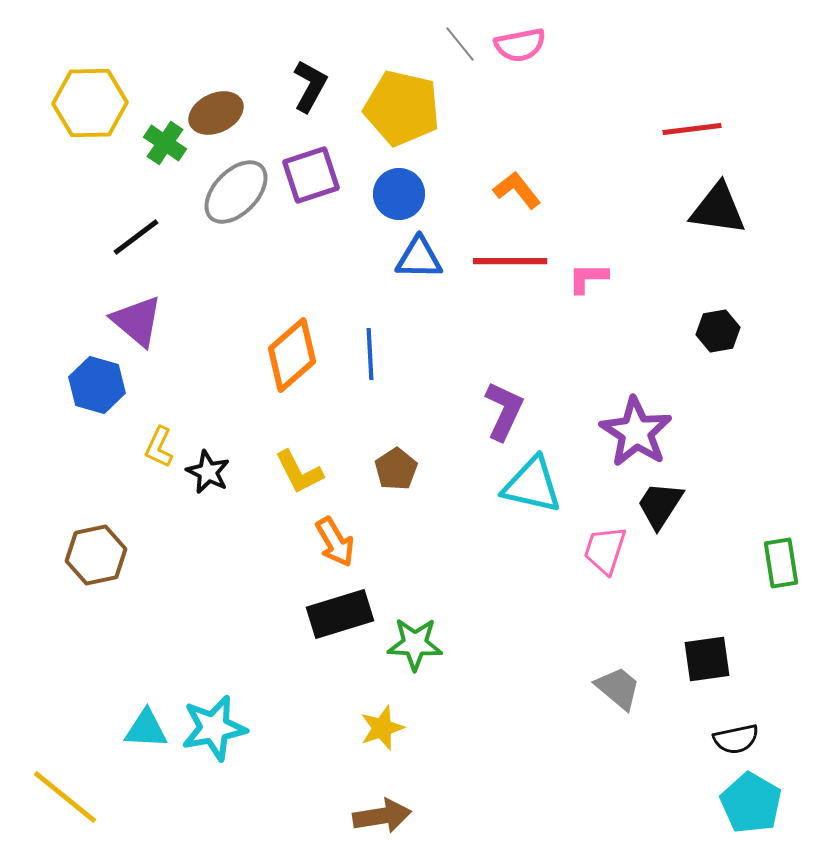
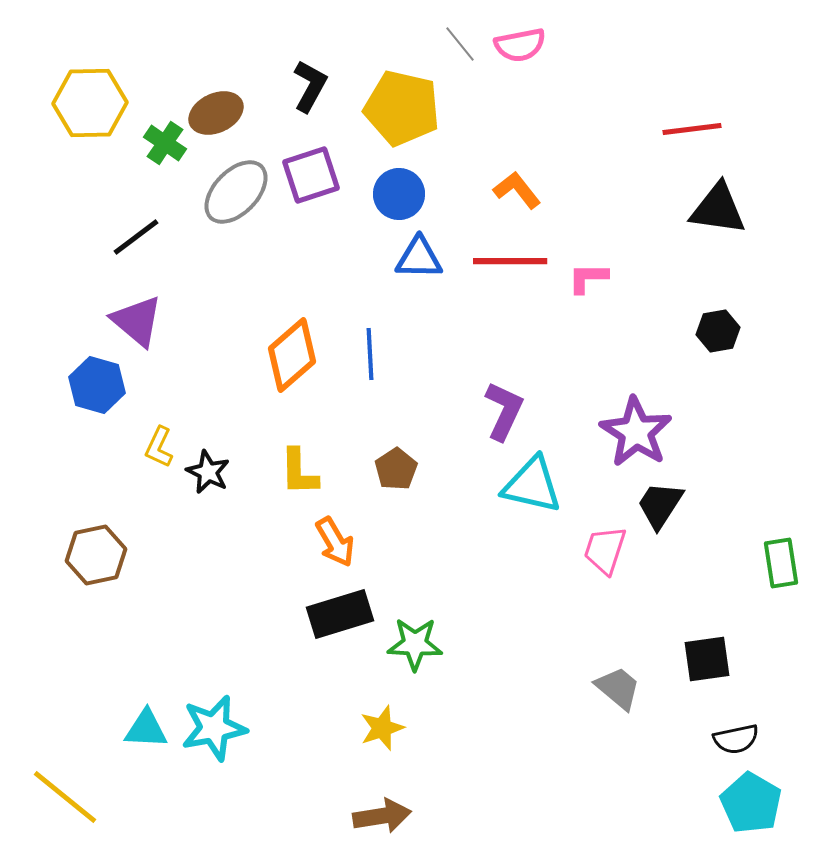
yellow L-shape at (299, 472): rotated 26 degrees clockwise
